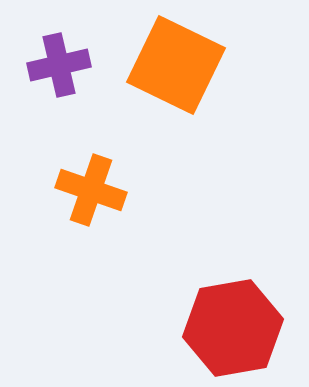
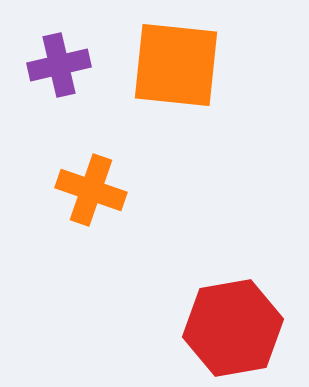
orange square: rotated 20 degrees counterclockwise
